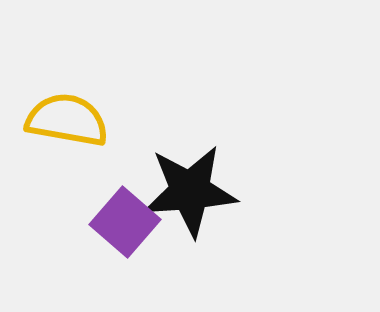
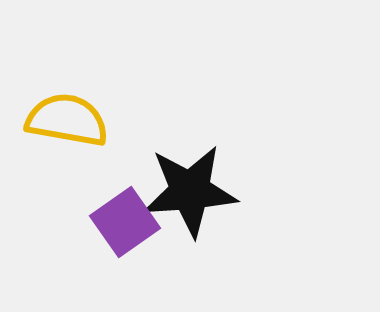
purple square: rotated 14 degrees clockwise
